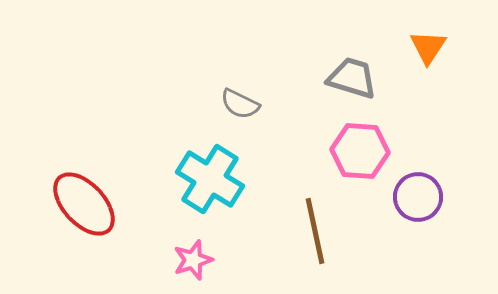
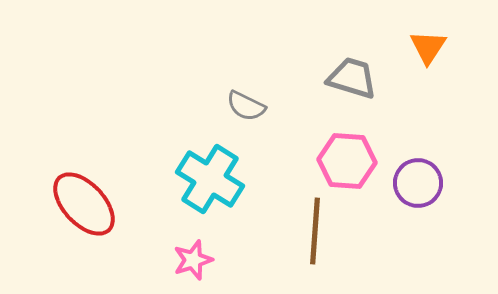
gray semicircle: moved 6 px right, 2 px down
pink hexagon: moved 13 px left, 10 px down
purple circle: moved 14 px up
brown line: rotated 16 degrees clockwise
